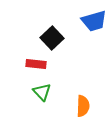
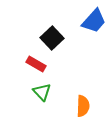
blue trapezoid: rotated 32 degrees counterclockwise
red rectangle: rotated 24 degrees clockwise
